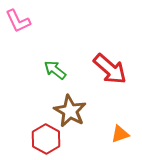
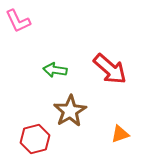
green arrow: rotated 30 degrees counterclockwise
brown star: rotated 12 degrees clockwise
red hexagon: moved 11 px left; rotated 16 degrees clockwise
